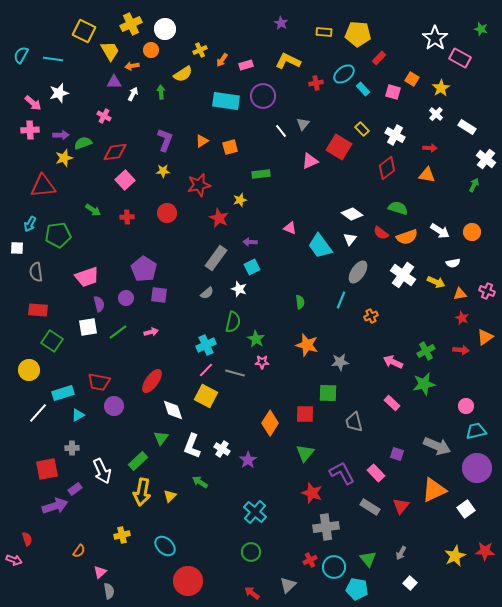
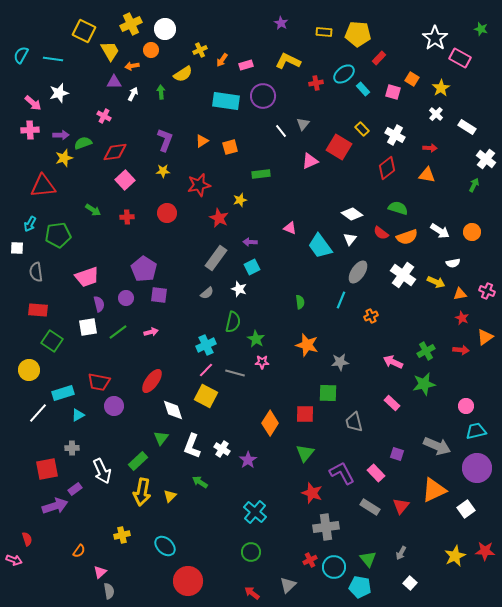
cyan pentagon at (357, 589): moved 3 px right, 2 px up
